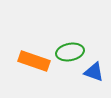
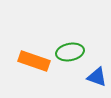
blue triangle: moved 3 px right, 5 px down
